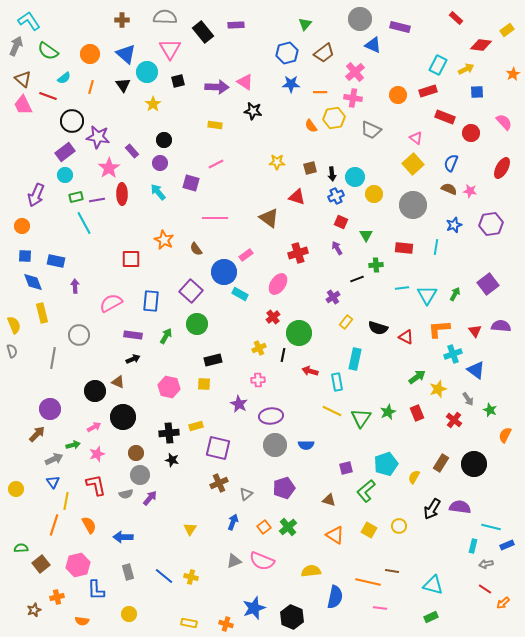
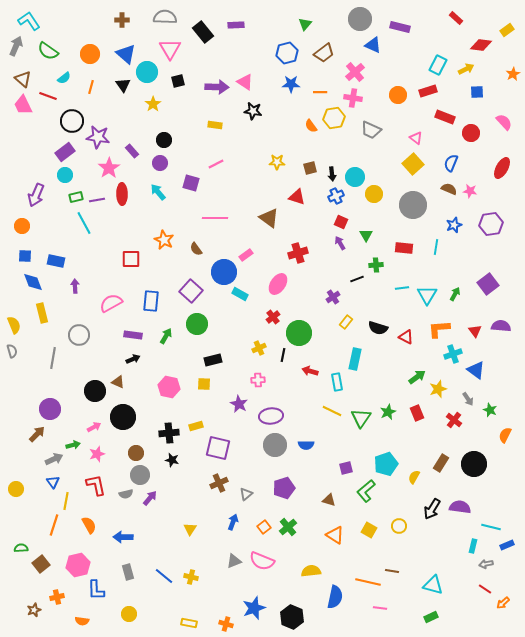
purple arrow at (337, 248): moved 3 px right, 5 px up
